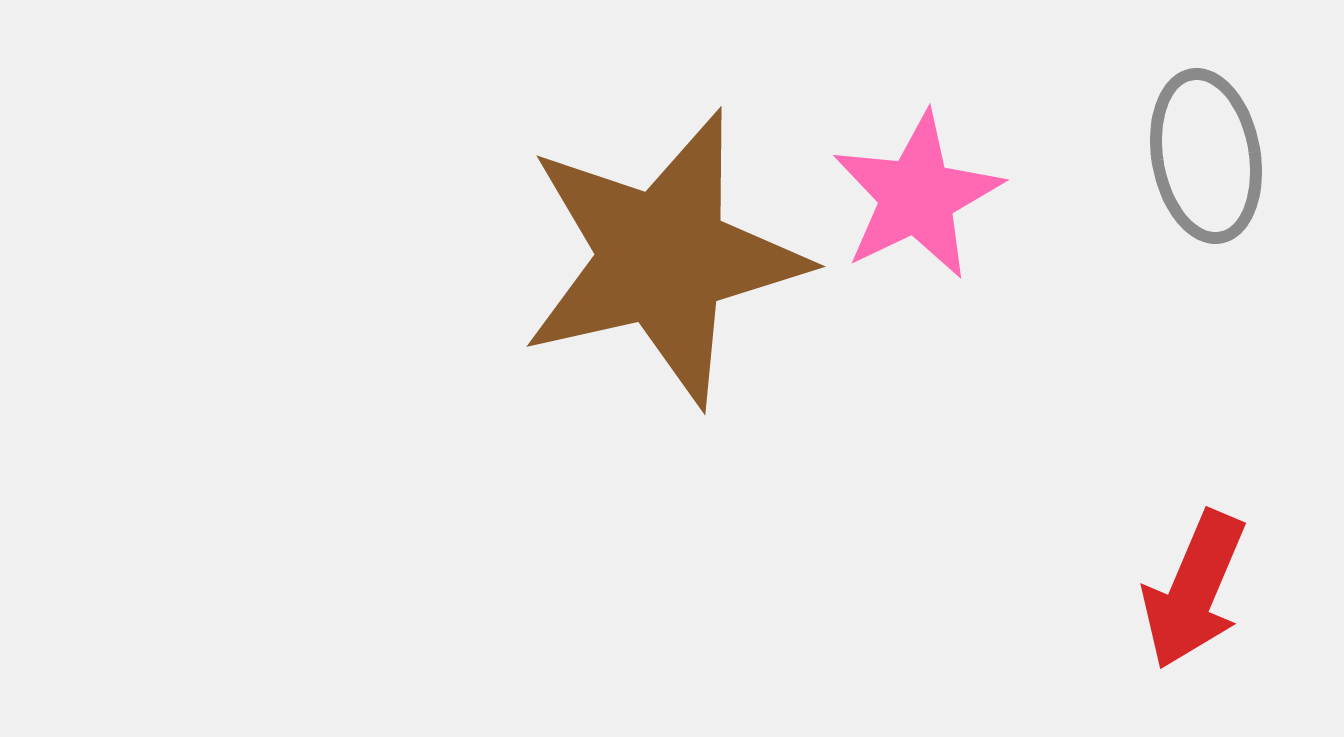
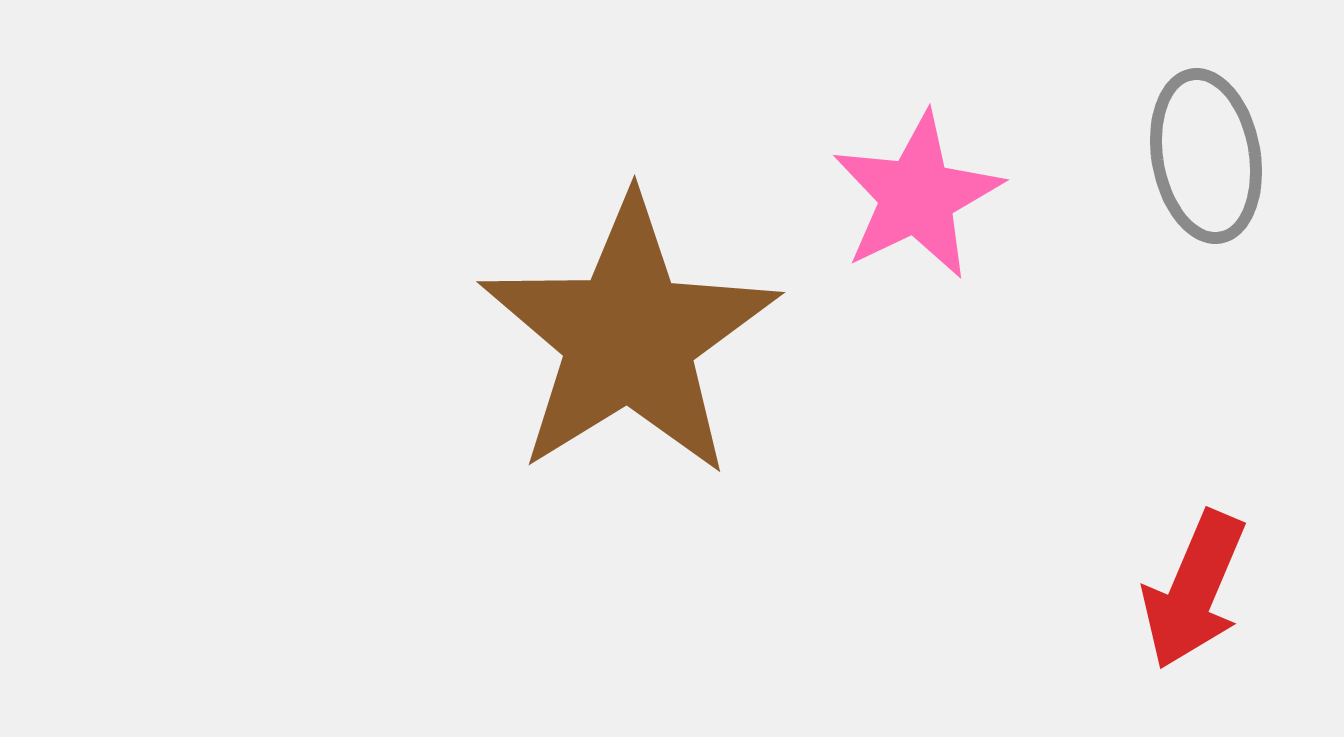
brown star: moved 34 px left, 79 px down; rotated 19 degrees counterclockwise
